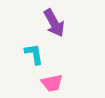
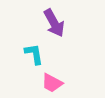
pink trapezoid: rotated 40 degrees clockwise
